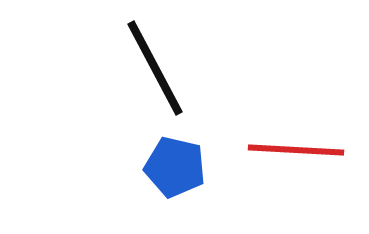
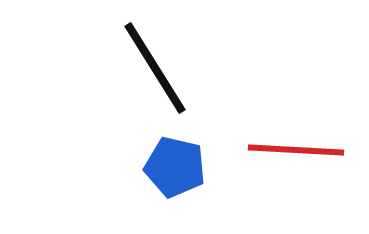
black line: rotated 4 degrees counterclockwise
